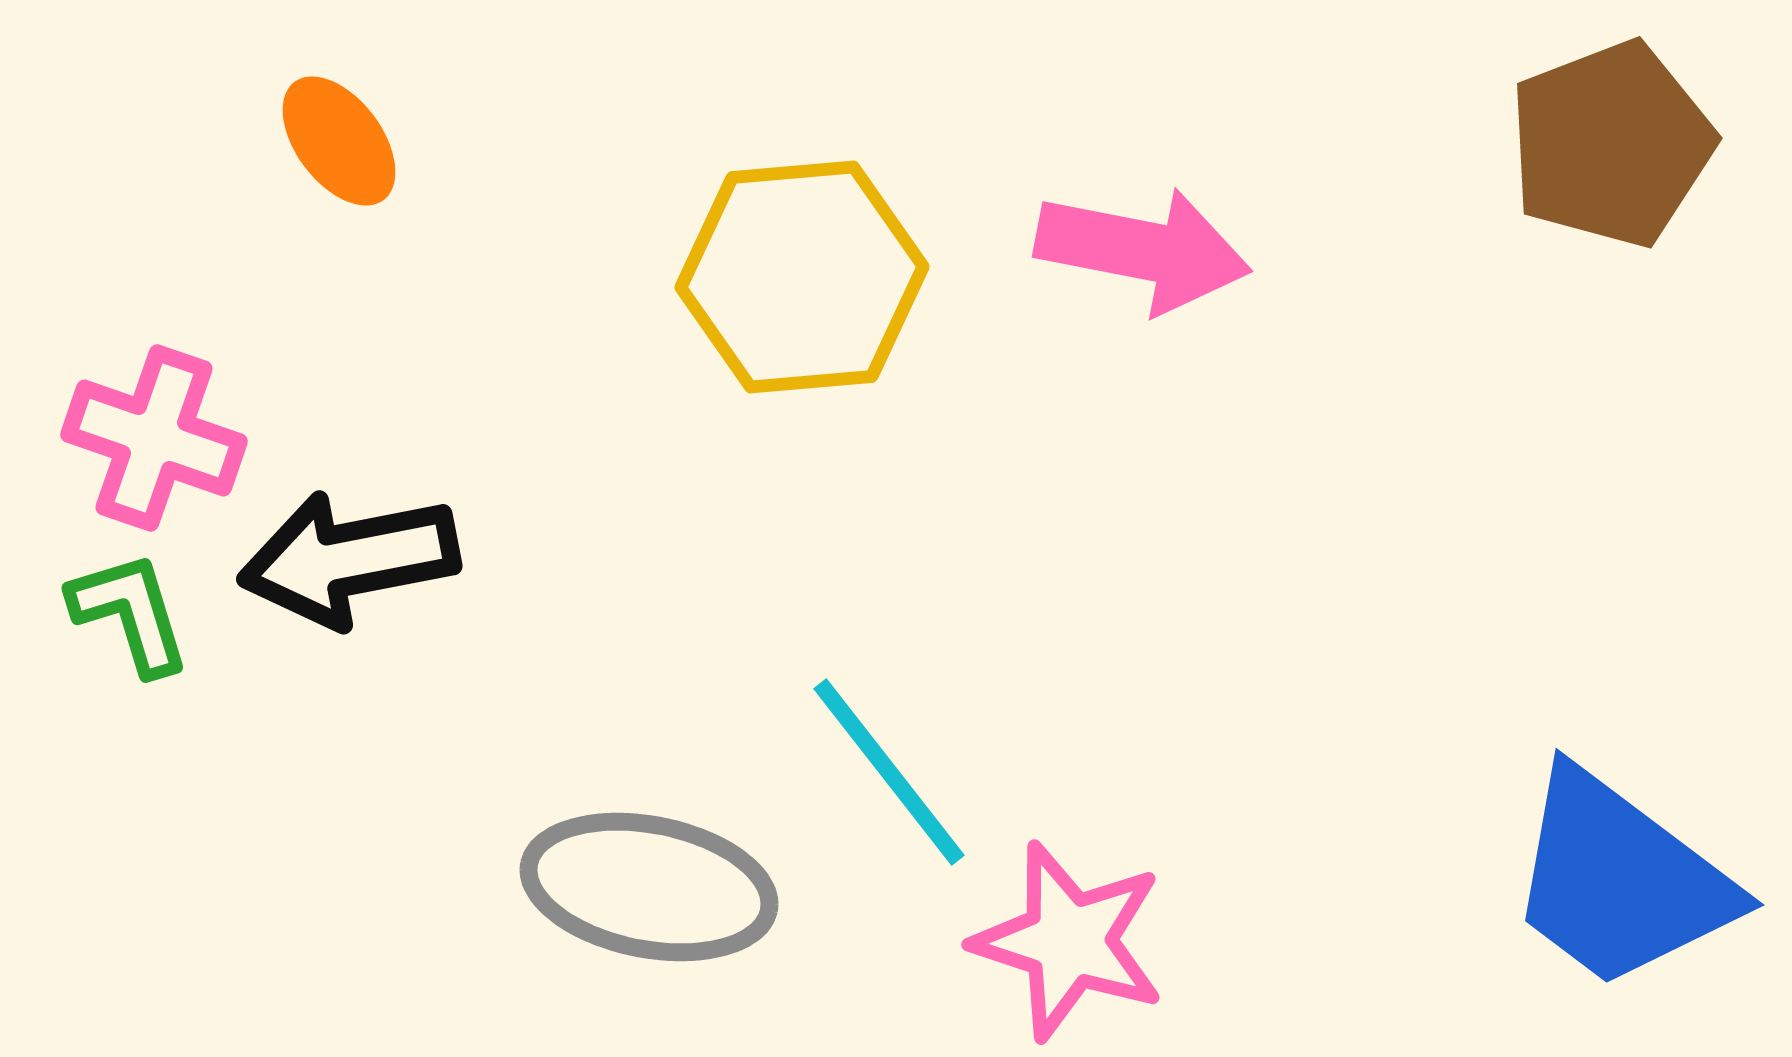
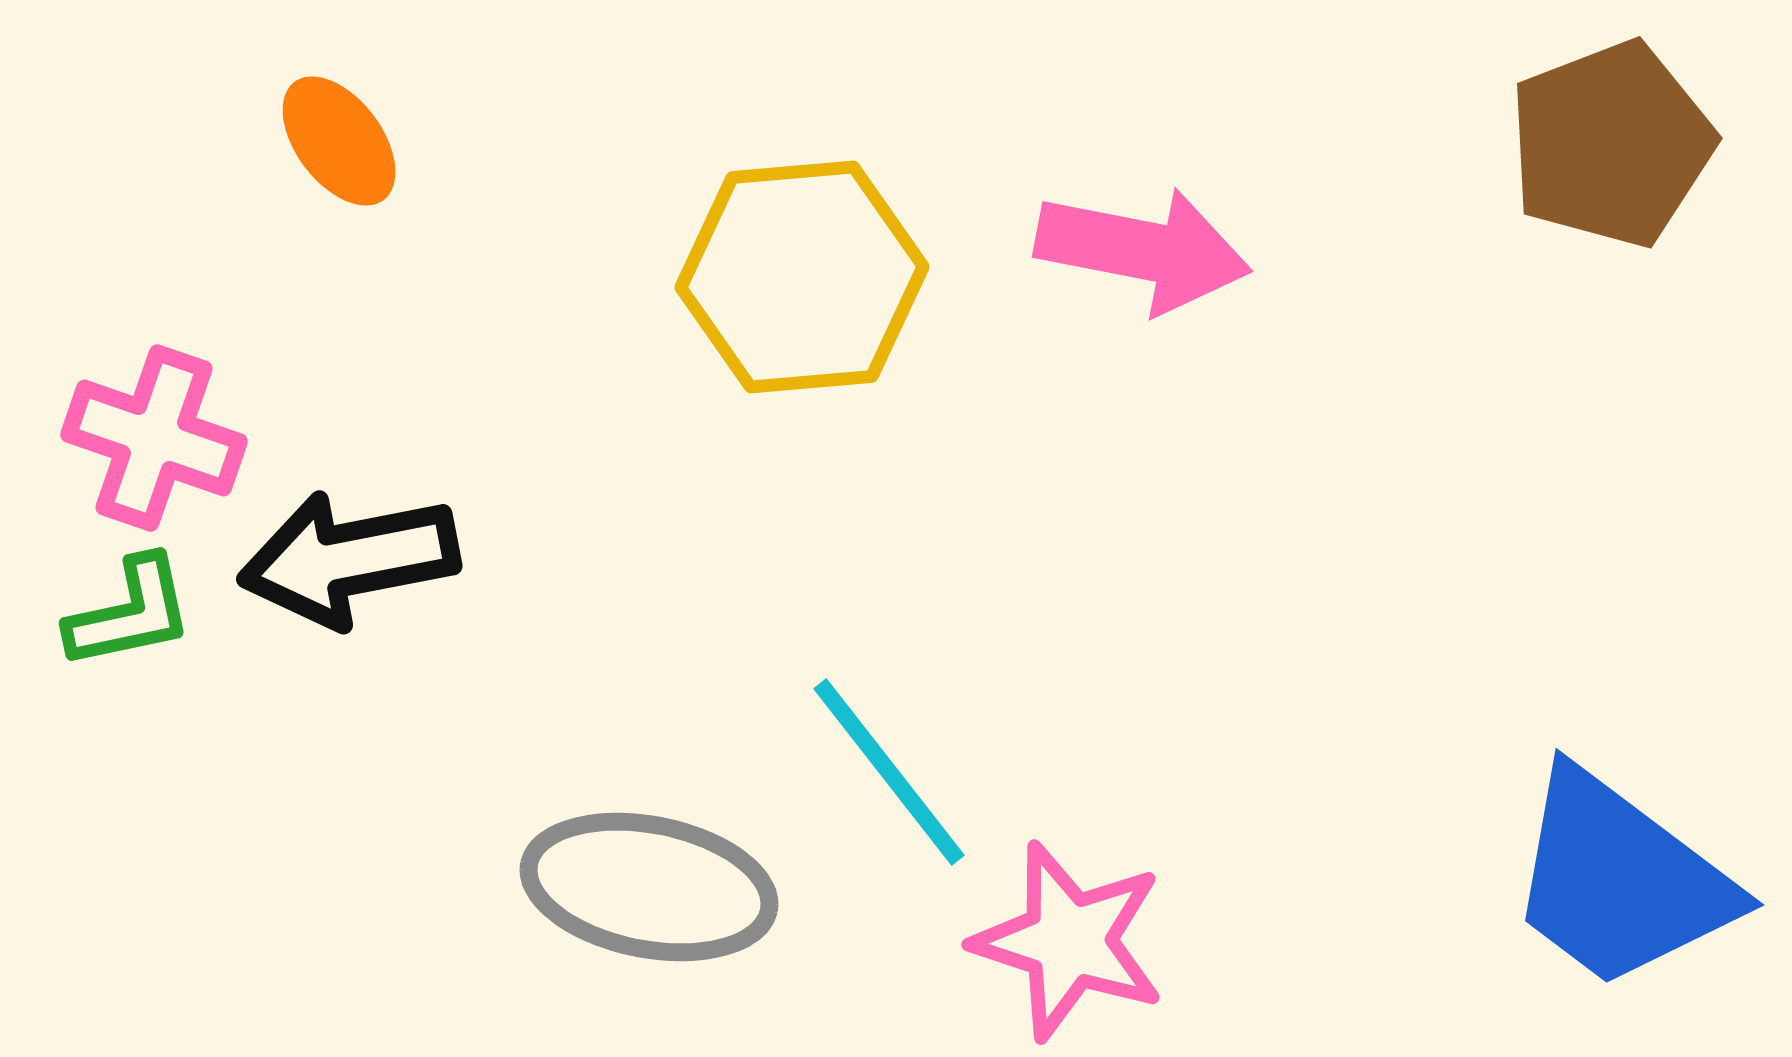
green L-shape: rotated 95 degrees clockwise
